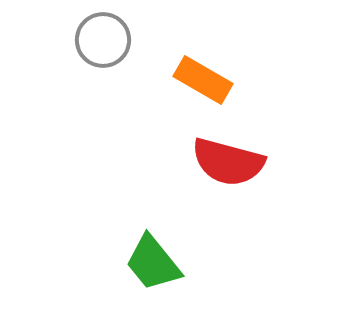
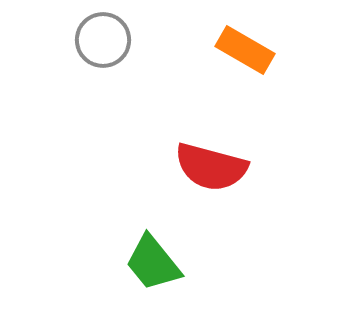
orange rectangle: moved 42 px right, 30 px up
red semicircle: moved 17 px left, 5 px down
